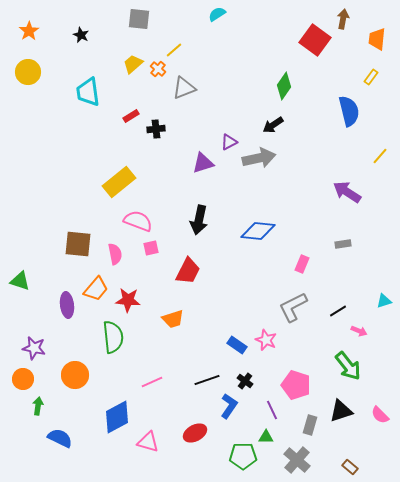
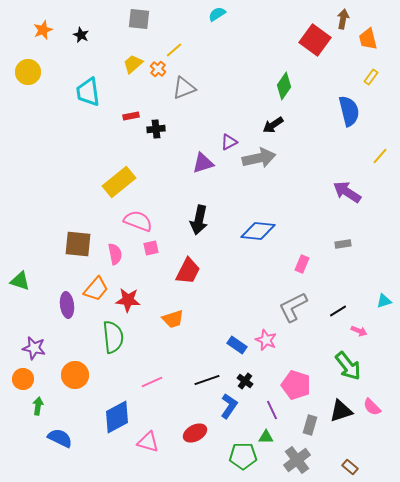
orange star at (29, 31): moved 14 px right, 1 px up; rotated 12 degrees clockwise
orange trapezoid at (377, 39): moved 9 px left; rotated 20 degrees counterclockwise
red rectangle at (131, 116): rotated 21 degrees clockwise
pink semicircle at (380, 415): moved 8 px left, 8 px up
gray cross at (297, 460): rotated 12 degrees clockwise
